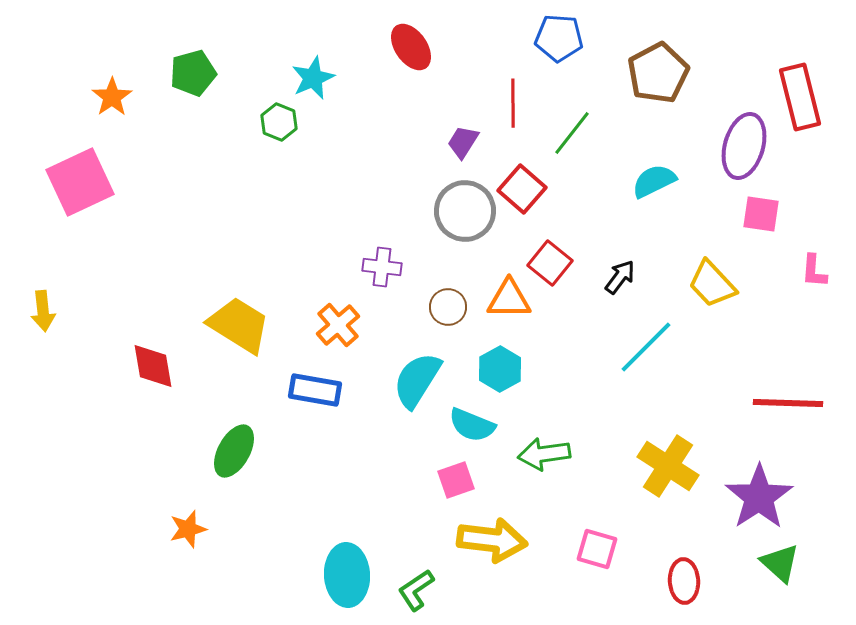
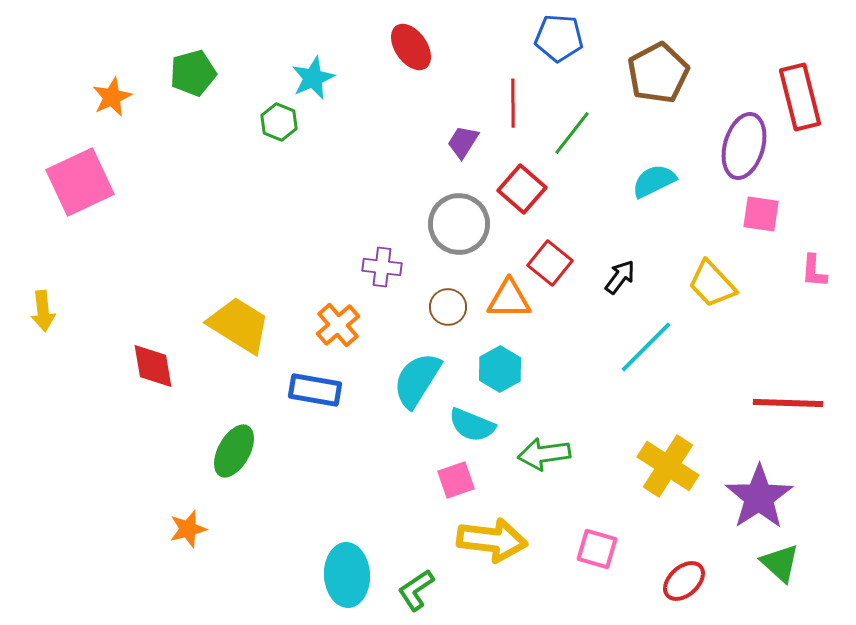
orange star at (112, 97): rotated 9 degrees clockwise
gray circle at (465, 211): moved 6 px left, 13 px down
red ellipse at (684, 581): rotated 51 degrees clockwise
